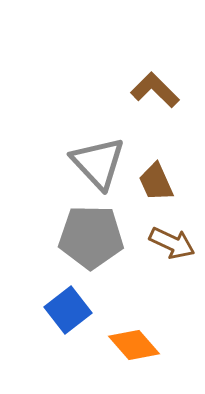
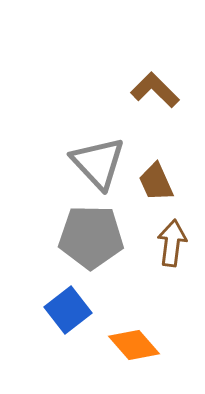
brown arrow: rotated 108 degrees counterclockwise
